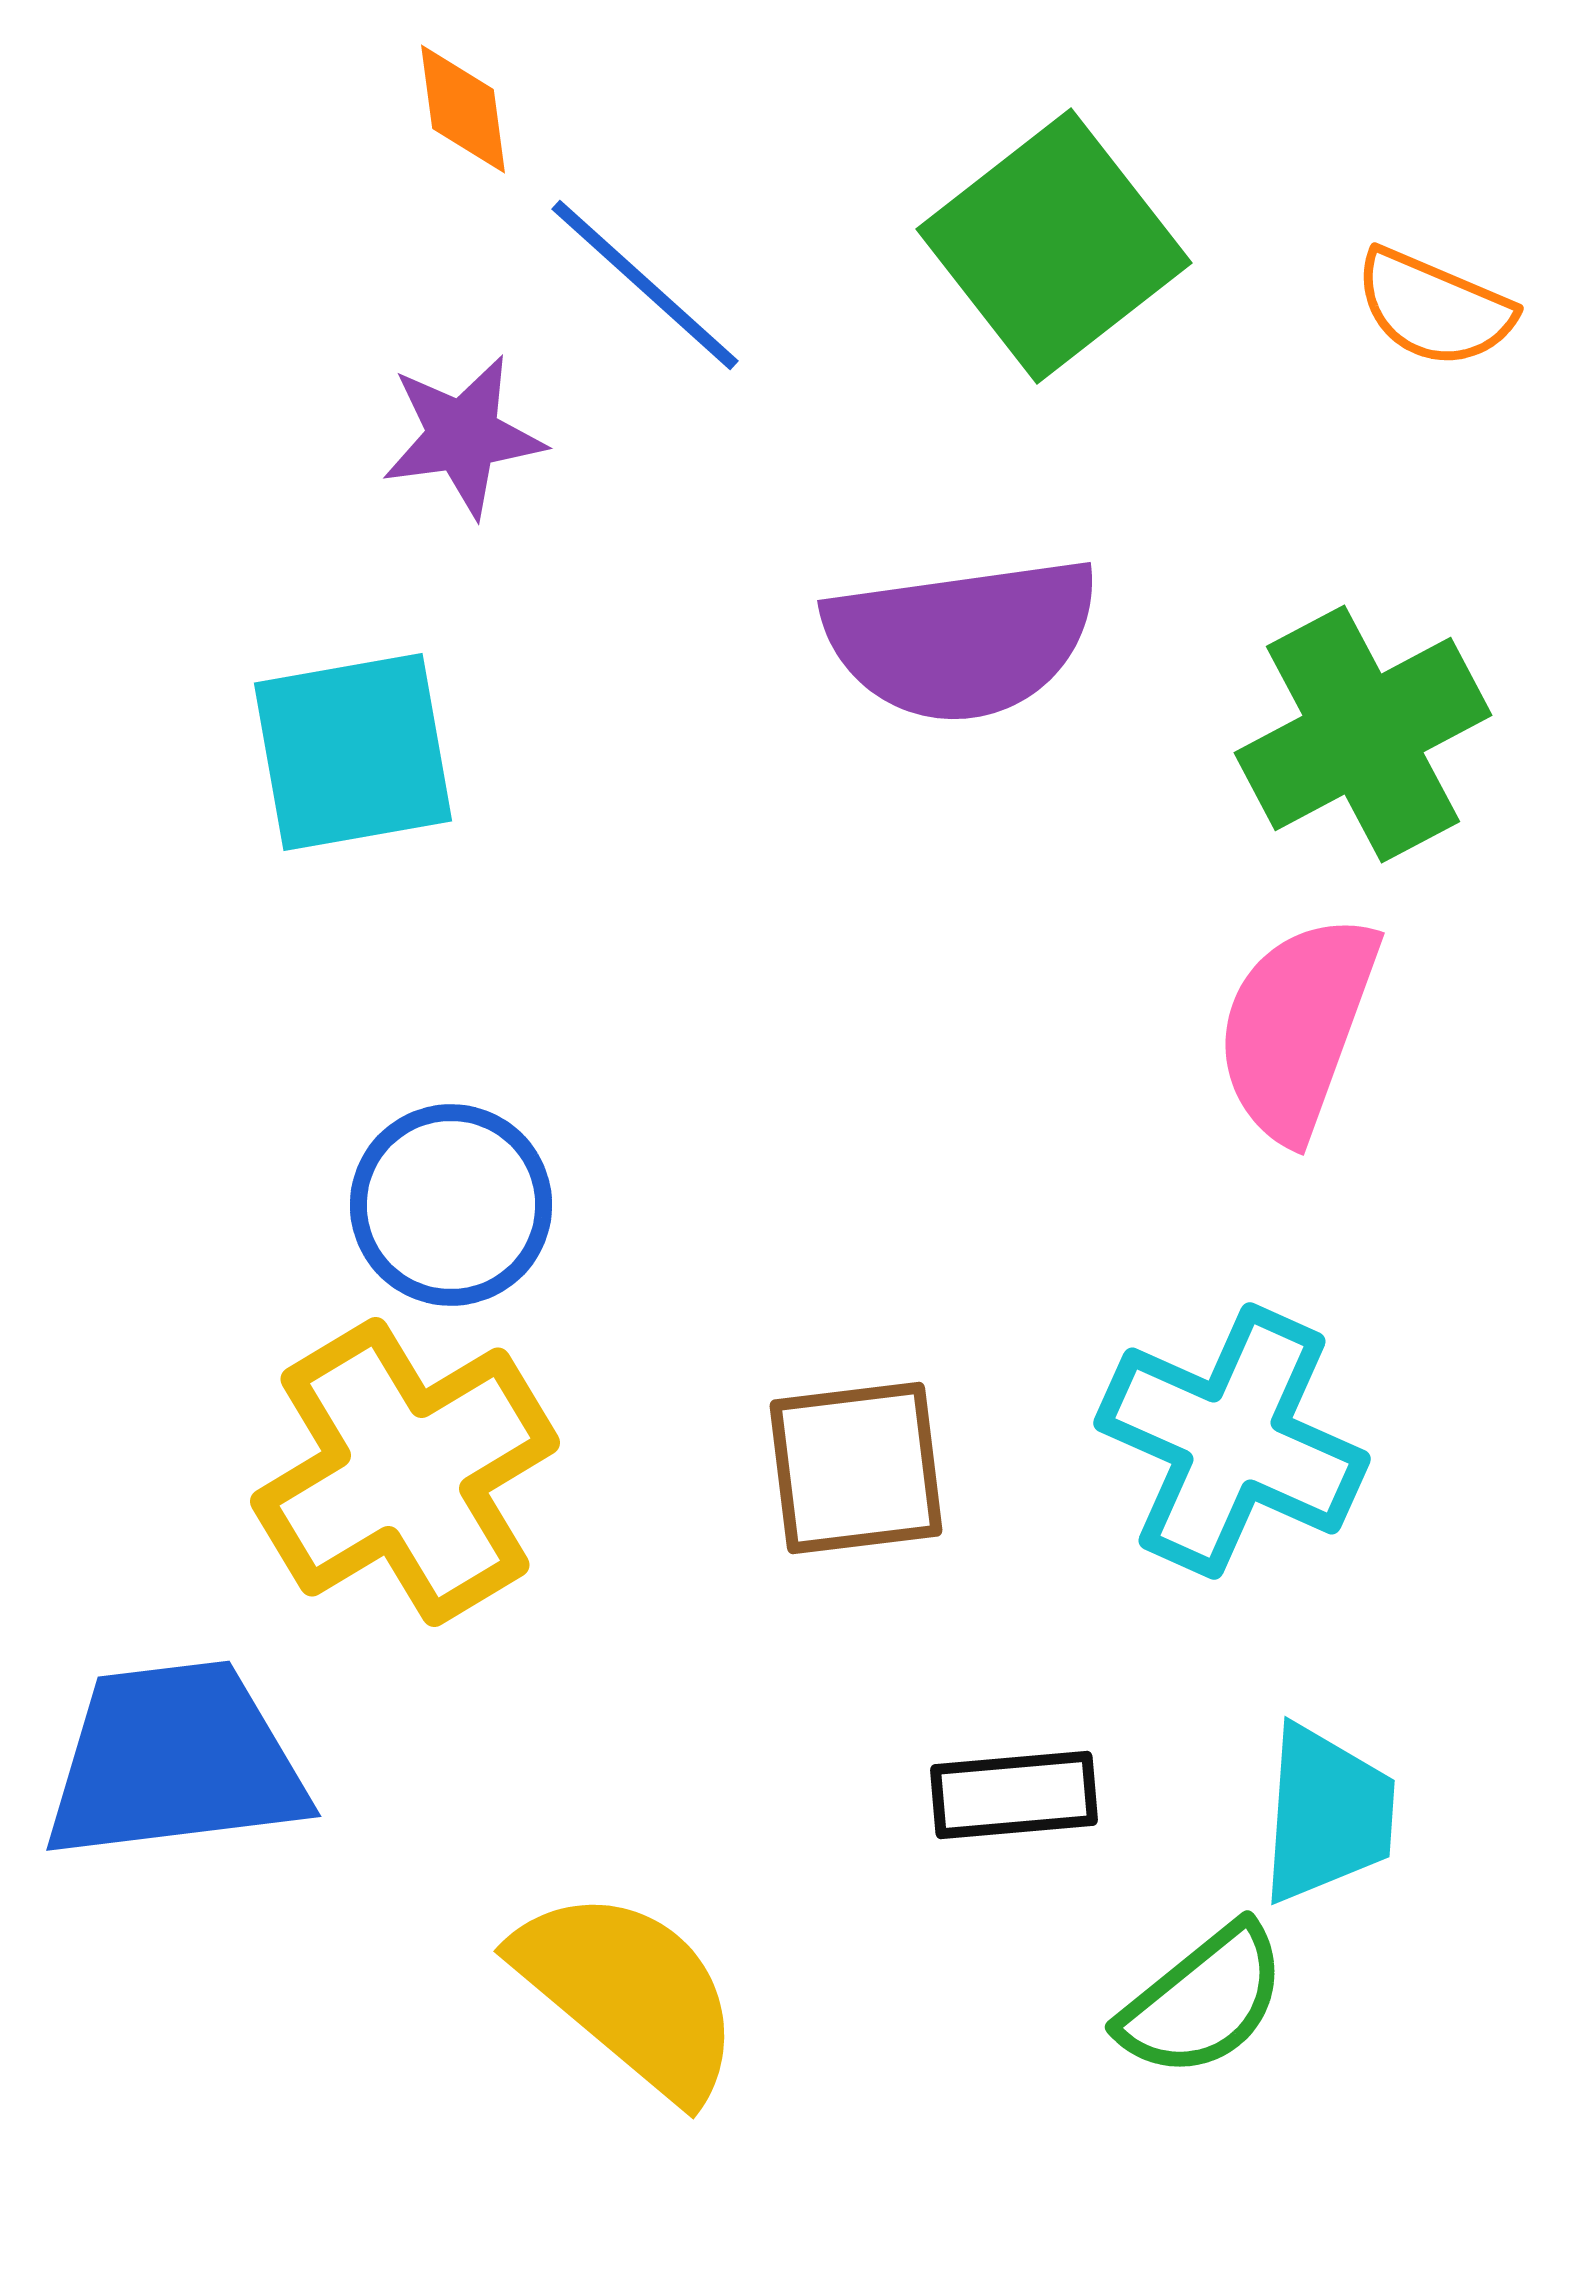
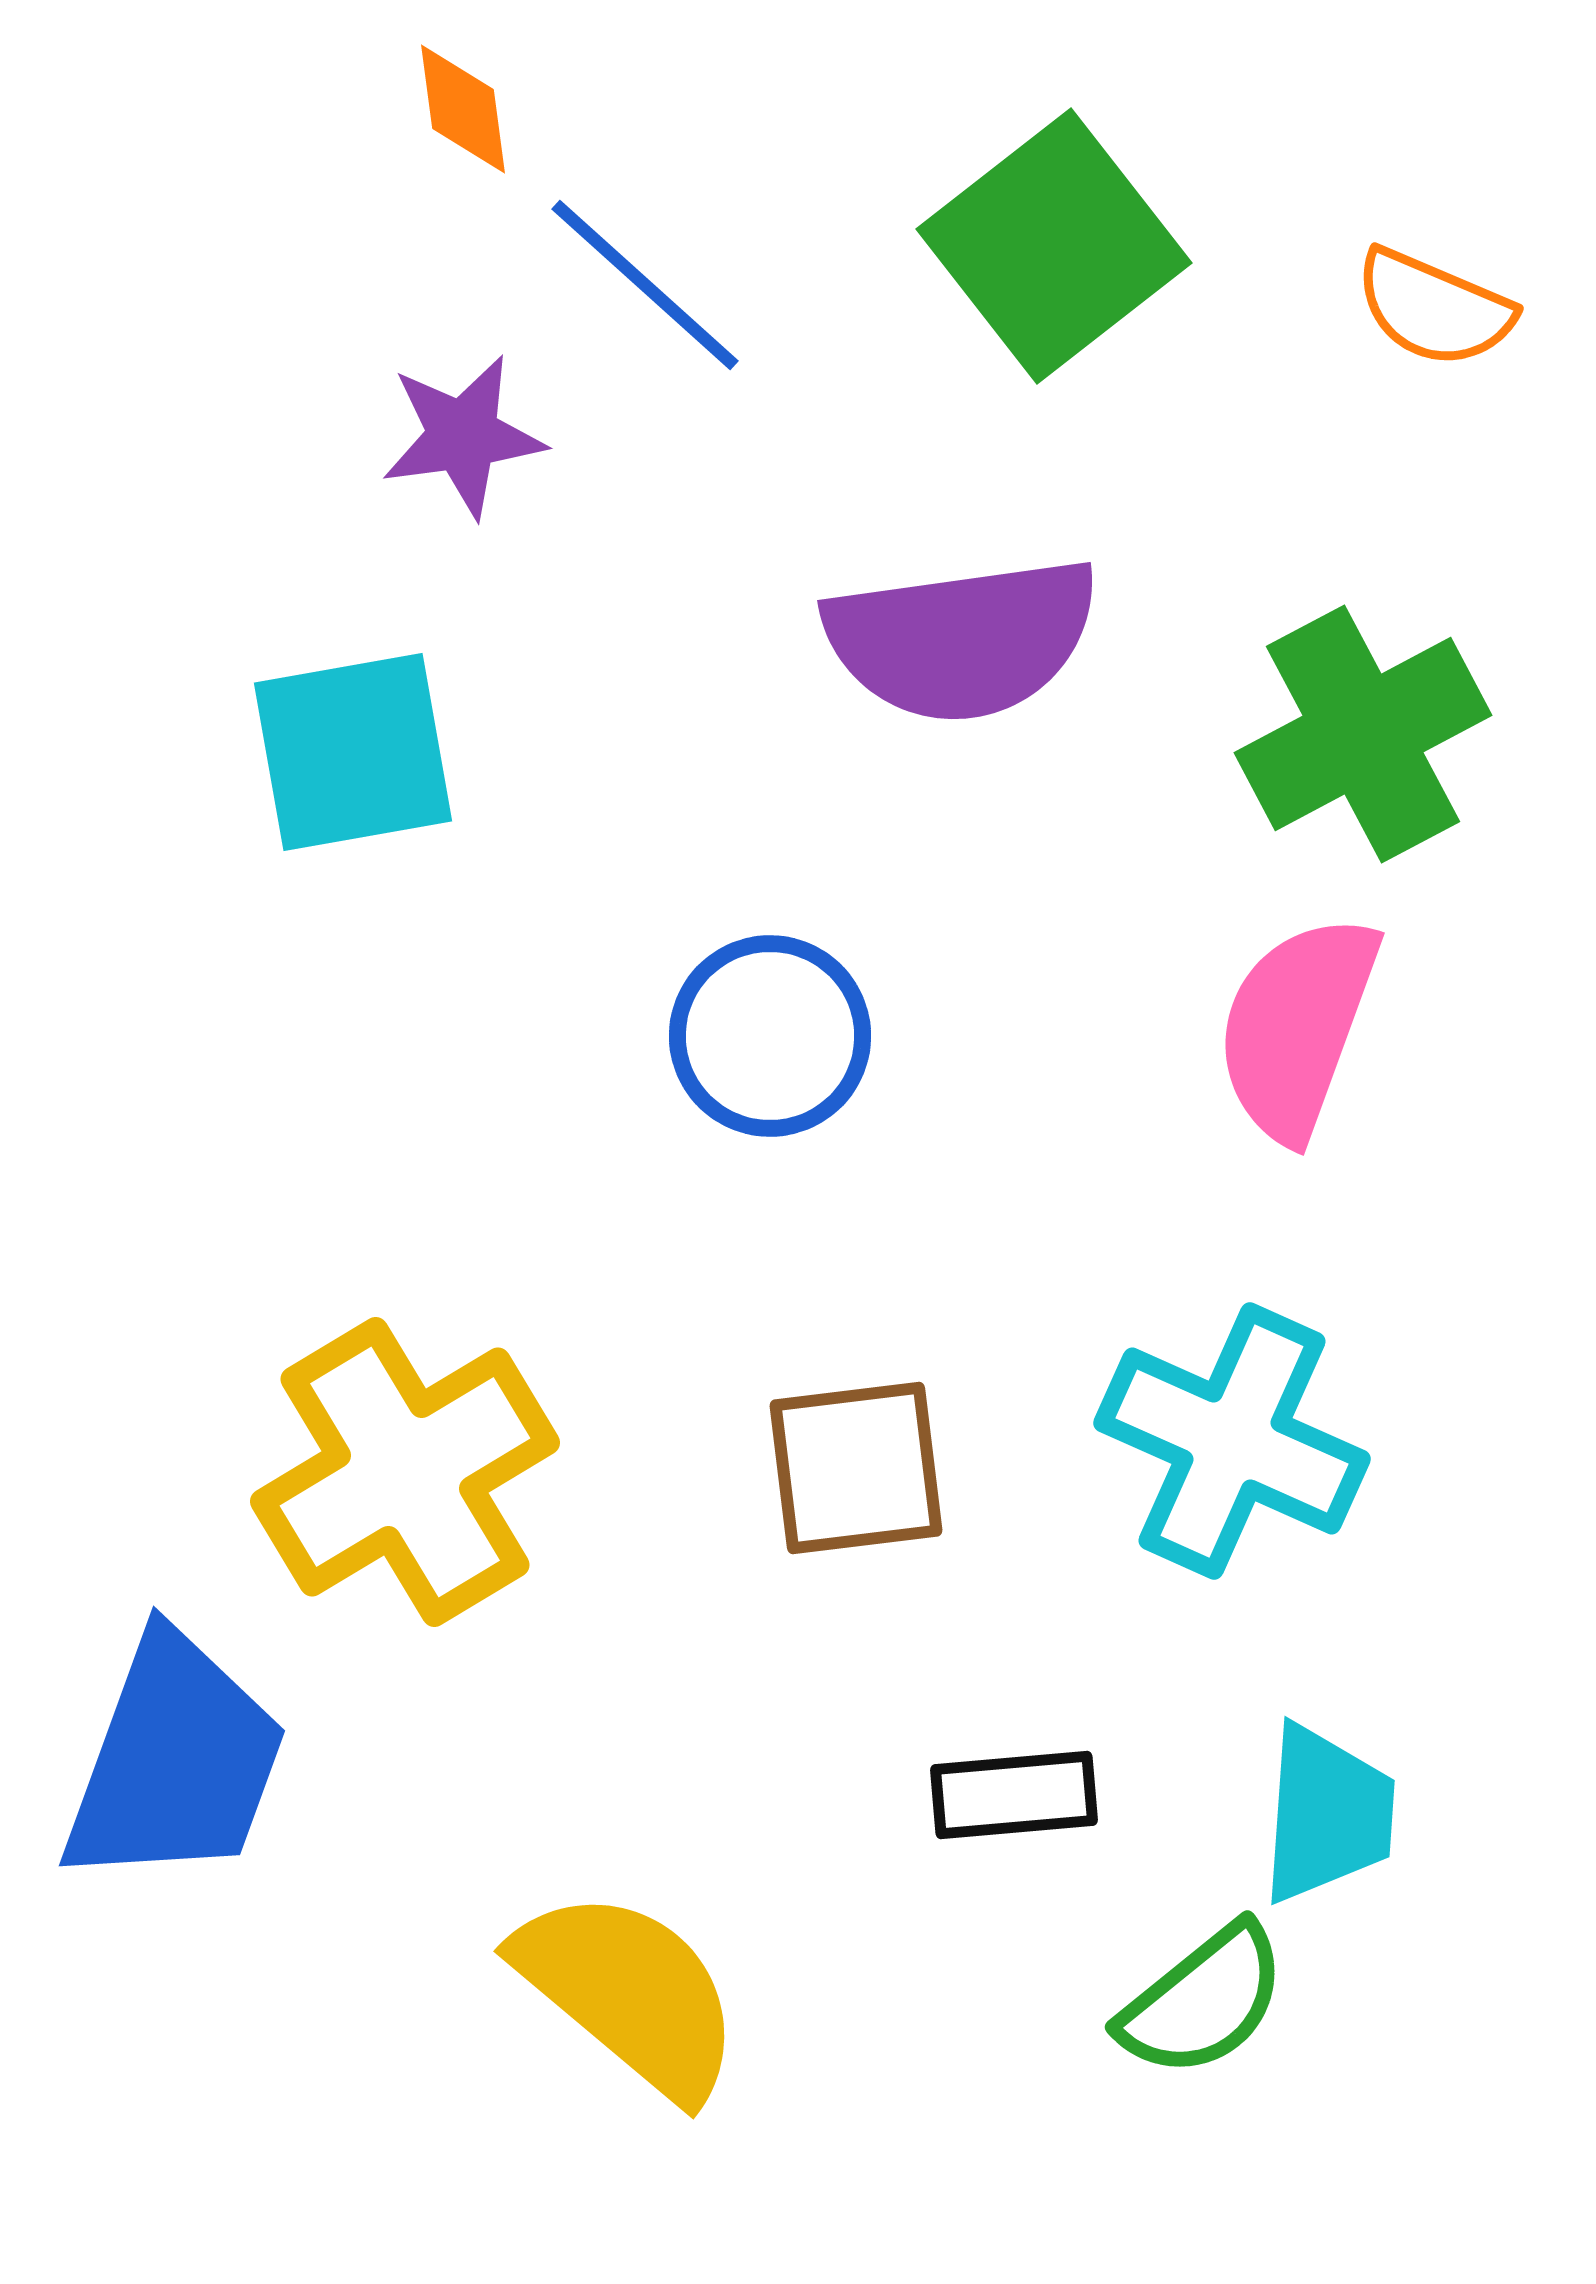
blue circle: moved 319 px right, 169 px up
blue trapezoid: rotated 117 degrees clockwise
